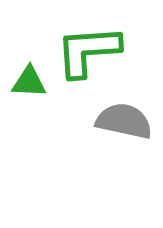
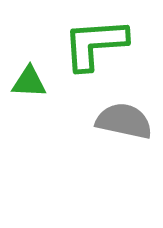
green L-shape: moved 7 px right, 7 px up
